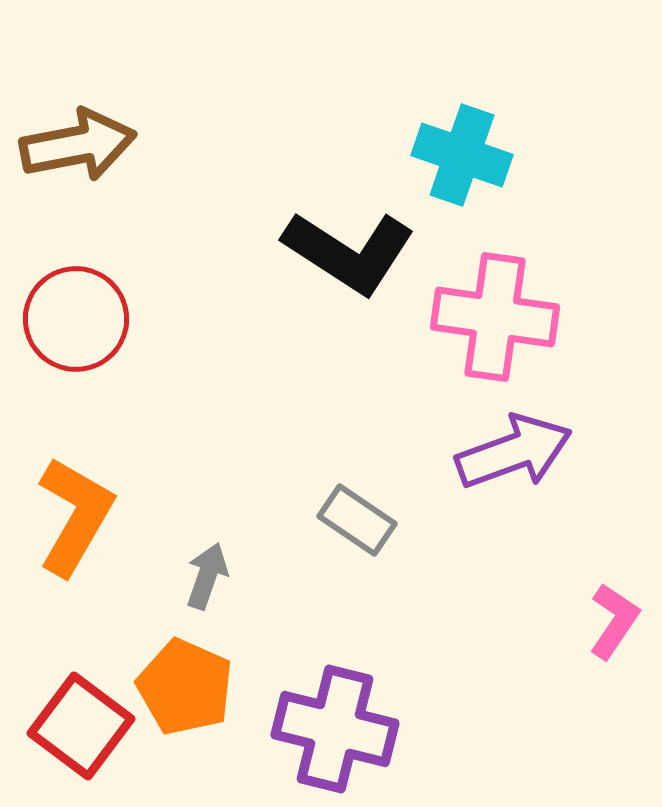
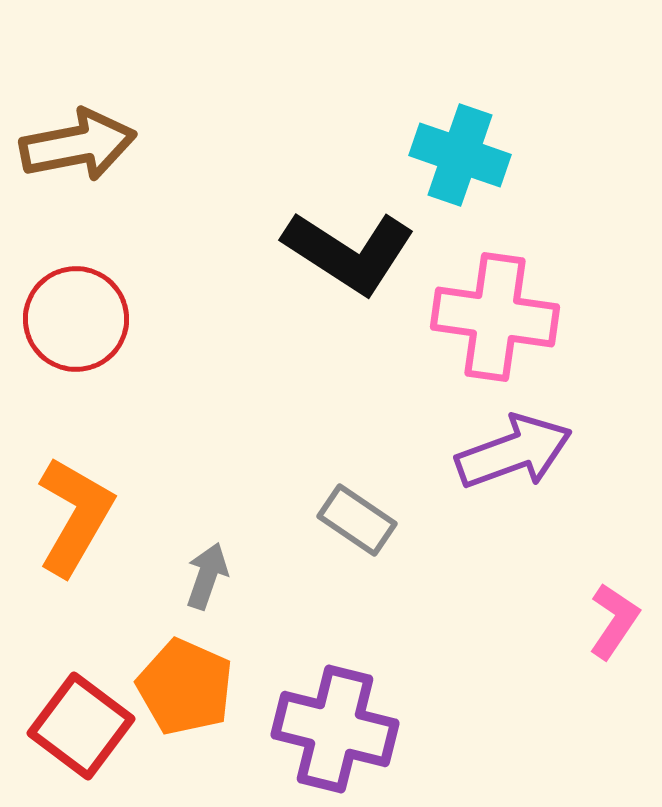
cyan cross: moved 2 px left
